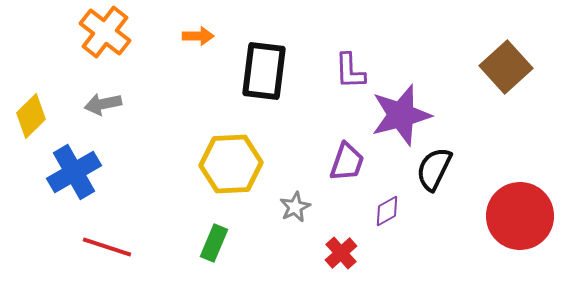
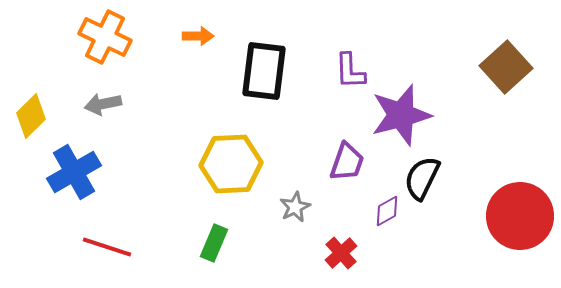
orange cross: moved 5 px down; rotated 12 degrees counterclockwise
black semicircle: moved 12 px left, 9 px down
